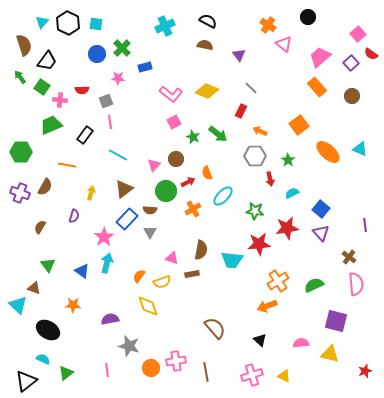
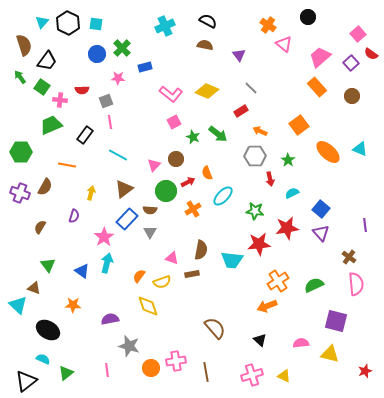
red rectangle at (241, 111): rotated 32 degrees clockwise
